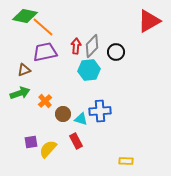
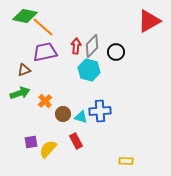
cyan hexagon: rotated 20 degrees clockwise
cyan triangle: moved 2 px up
